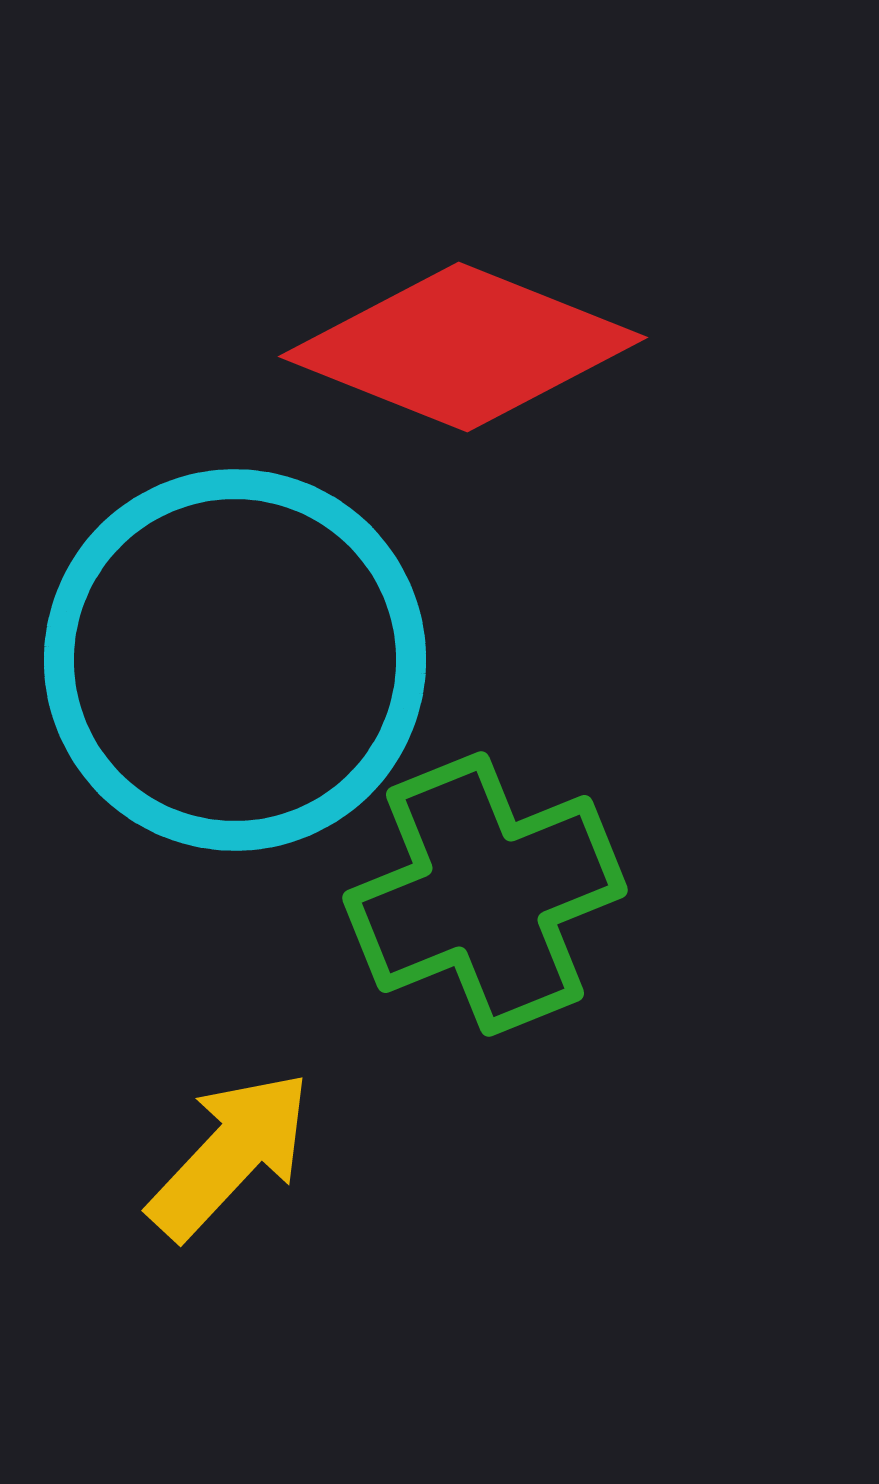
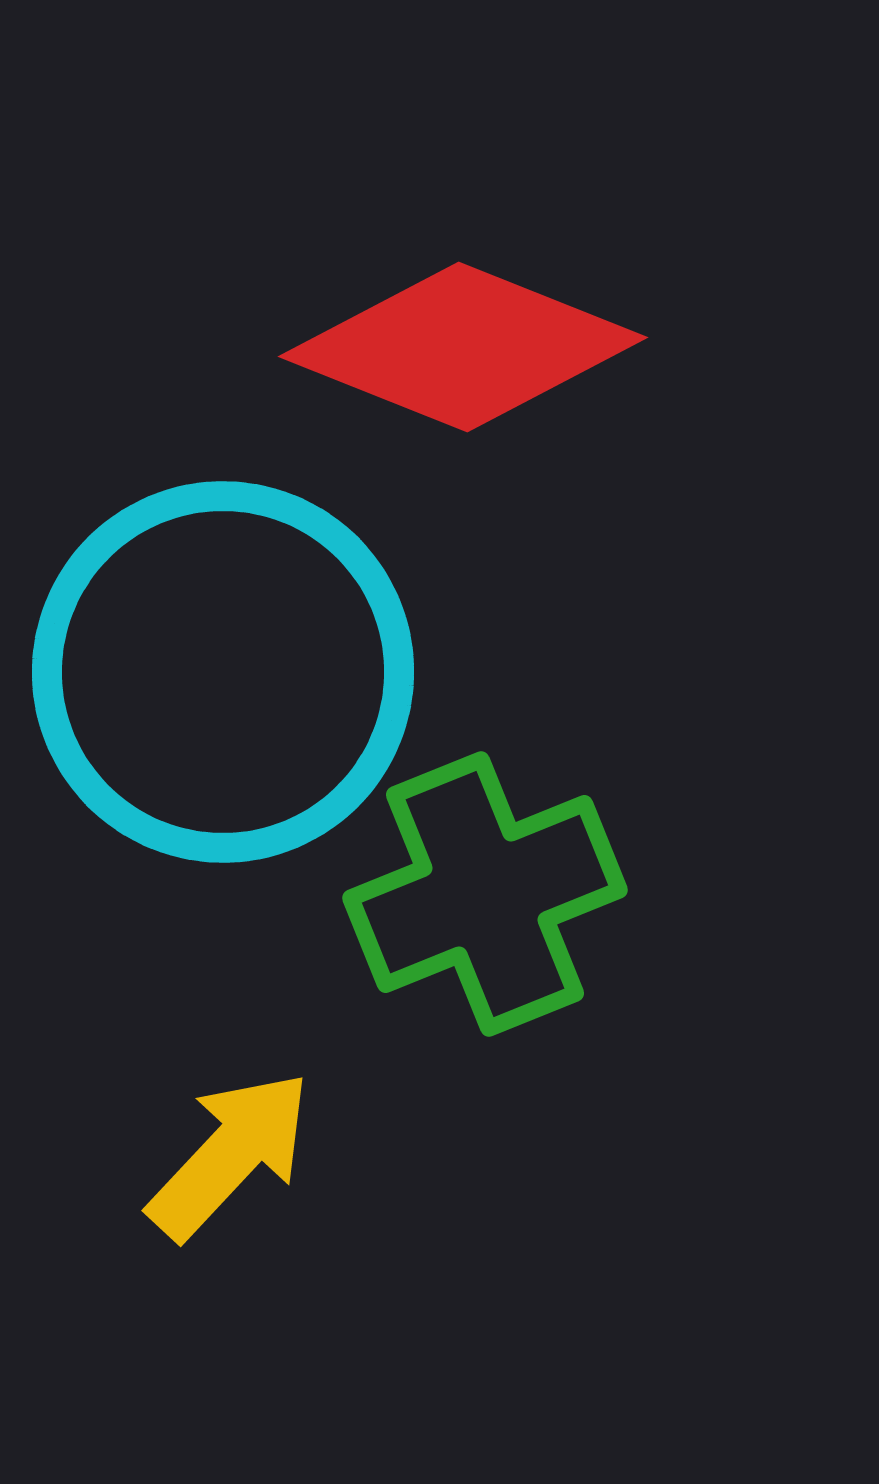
cyan circle: moved 12 px left, 12 px down
